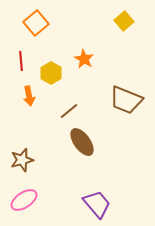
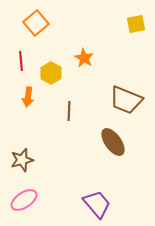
yellow square: moved 12 px right, 3 px down; rotated 30 degrees clockwise
orange star: moved 1 px up
orange arrow: moved 1 px left, 1 px down; rotated 18 degrees clockwise
brown line: rotated 48 degrees counterclockwise
brown ellipse: moved 31 px right
